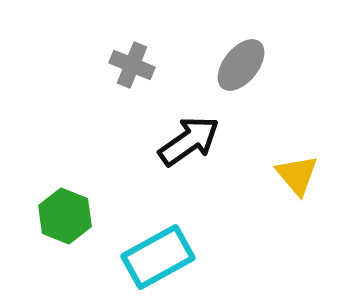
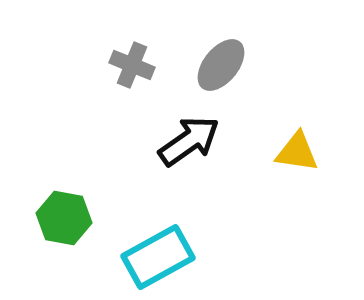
gray ellipse: moved 20 px left
yellow triangle: moved 23 px up; rotated 42 degrees counterclockwise
green hexagon: moved 1 px left, 2 px down; rotated 12 degrees counterclockwise
